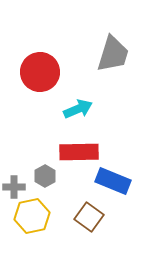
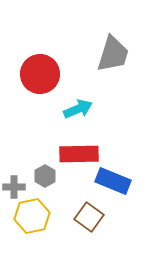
red circle: moved 2 px down
red rectangle: moved 2 px down
